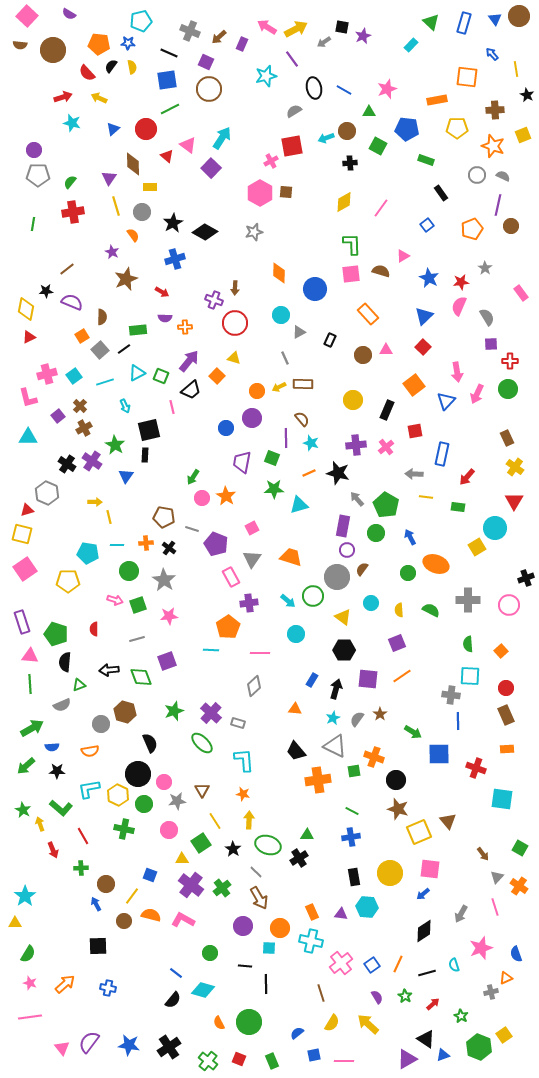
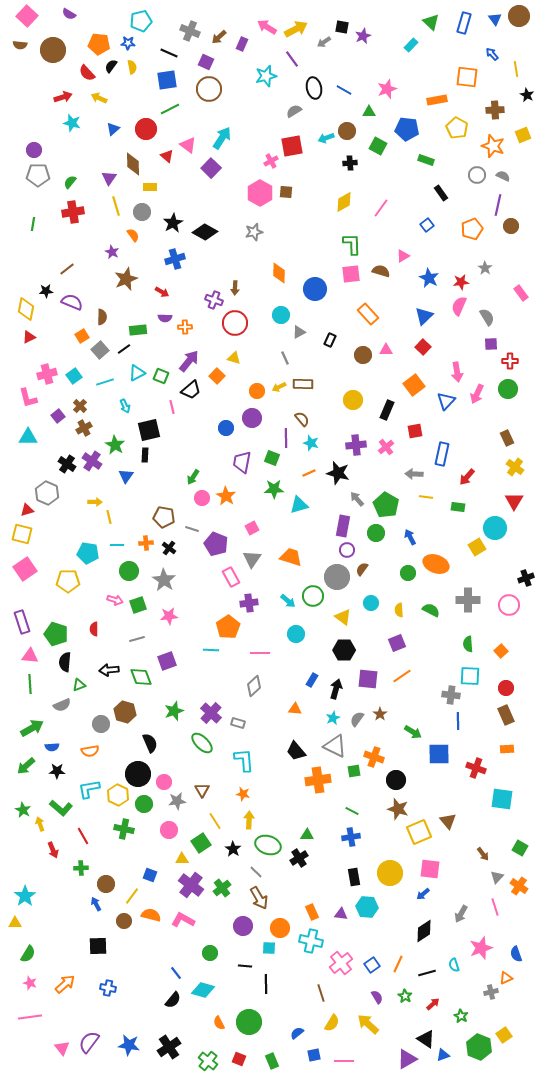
yellow pentagon at (457, 128): rotated 30 degrees clockwise
blue line at (176, 973): rotated 16 degrees clockwise
